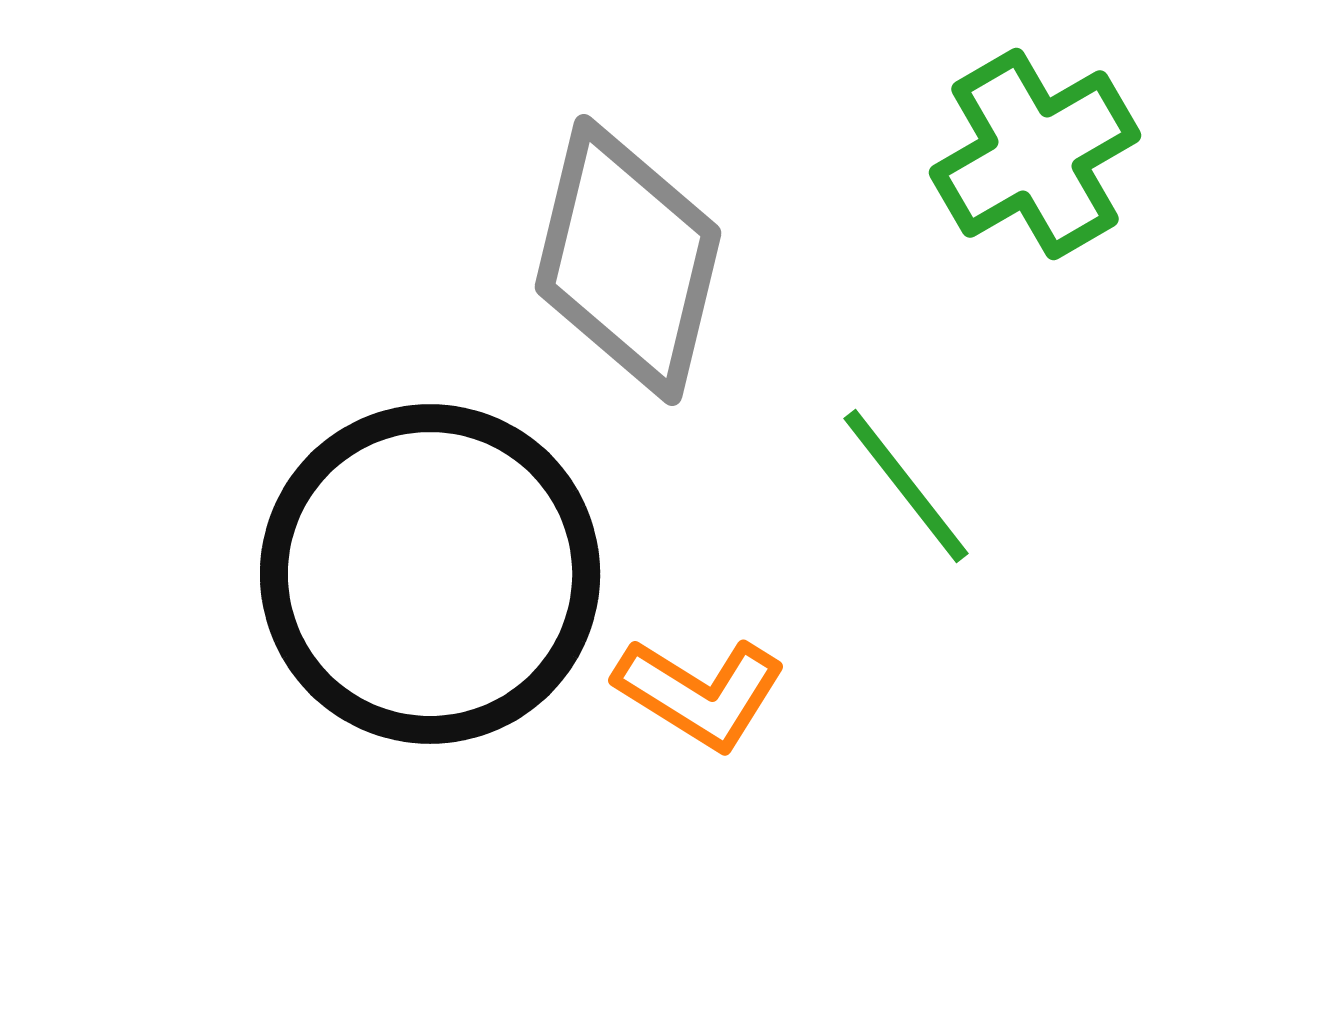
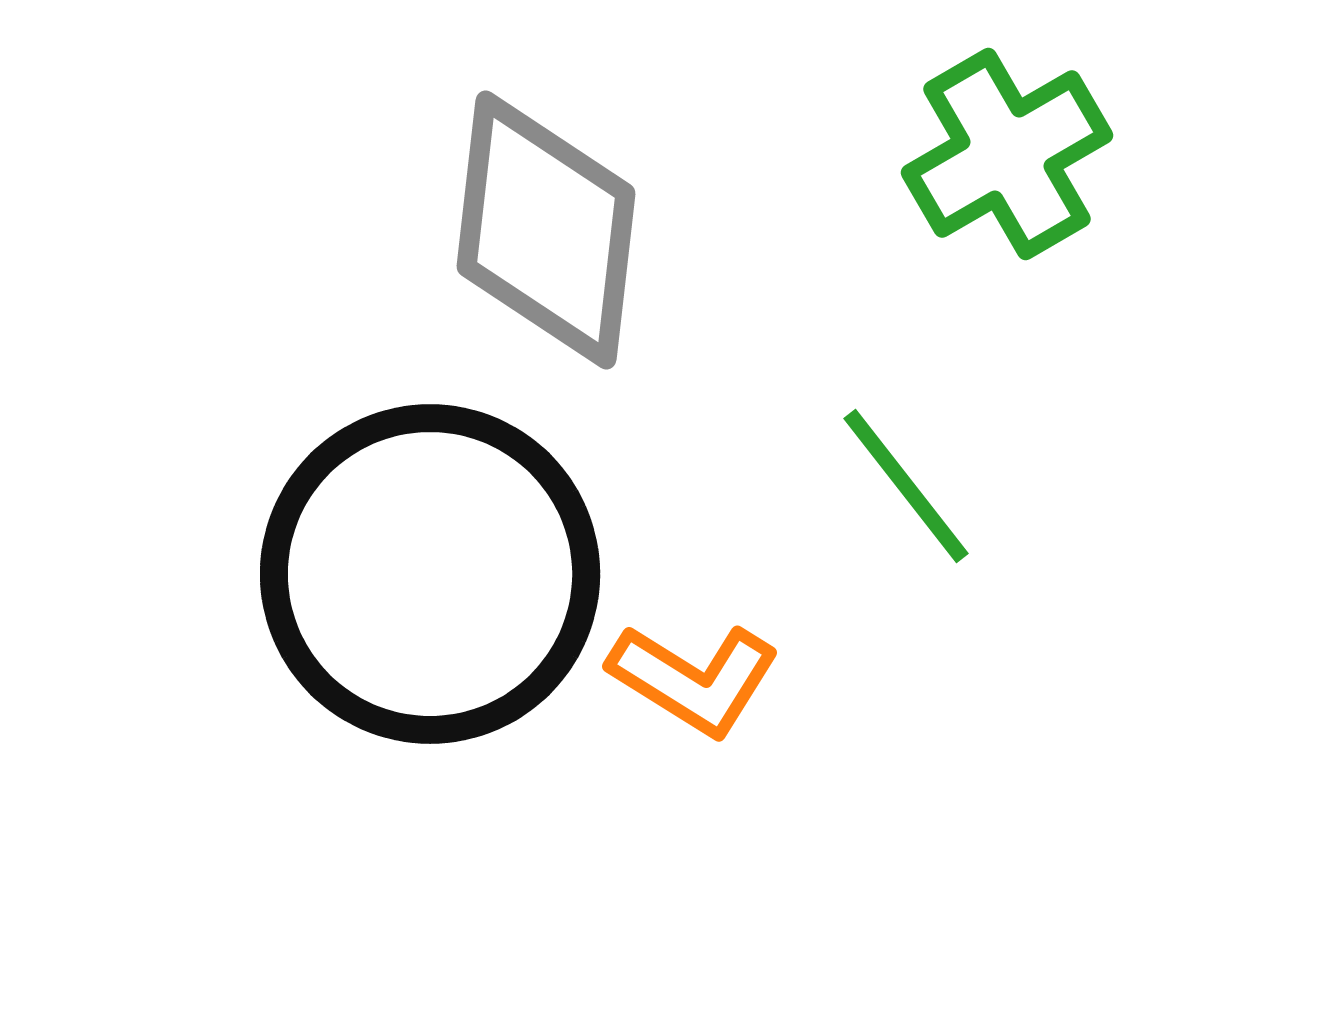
green cross: moved 28 px left
gray diamond: moved 82 px left, 30 px up; rotated 7 degrees counterclockwise
orange L-shape: moved 6 px left, 14 px up
